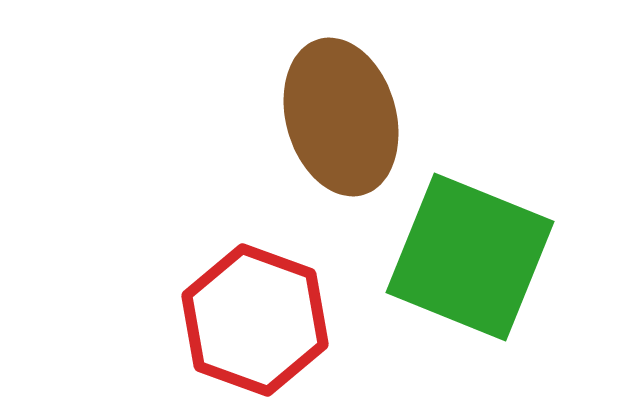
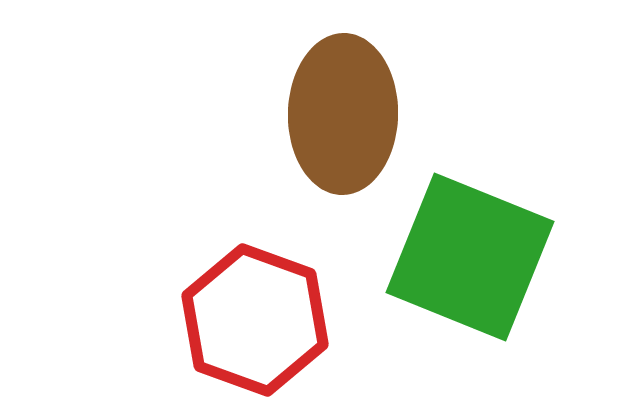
brown ellipse: moved 2 px right, 3 px up; rotated 17 degrees clockwise
